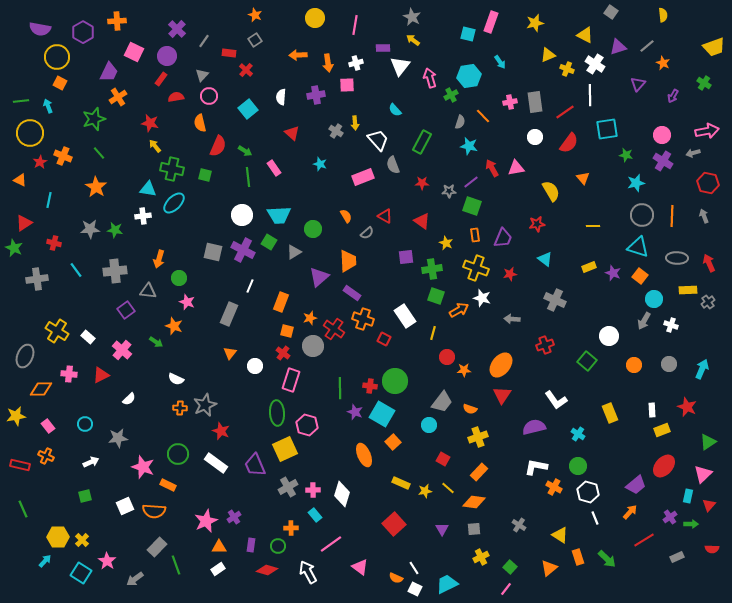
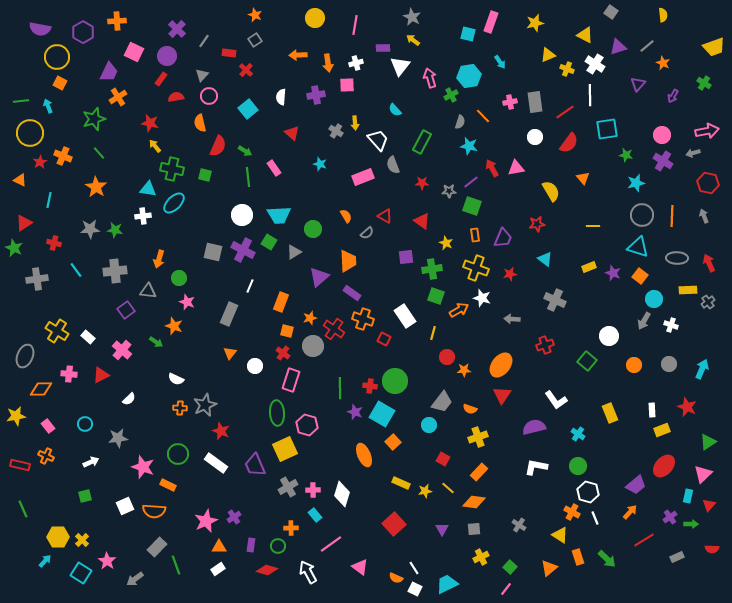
orange cross at (554, 487): moved 18 px right, 25 px down
